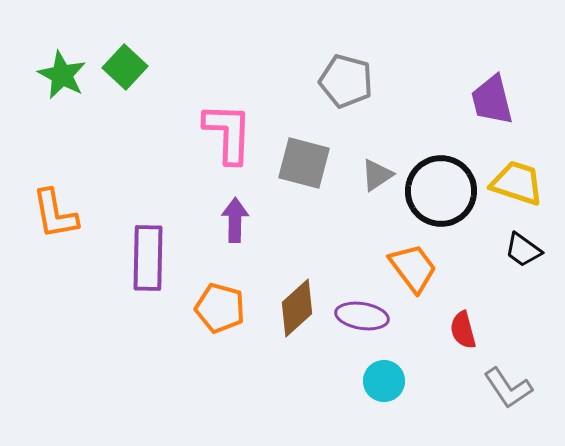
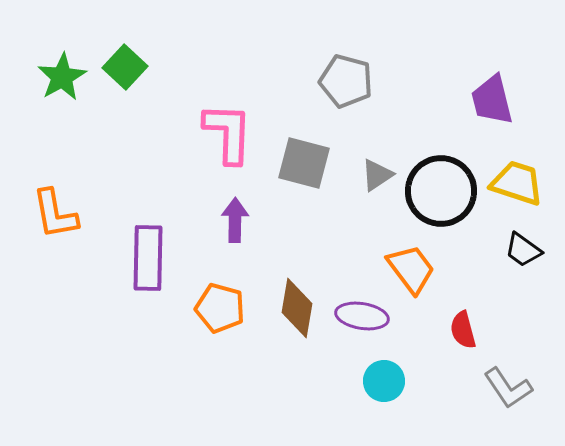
green star: moved 2 px down; rotated 15 degrees clockwise
orange trapezoid: moved 2 px left, 1 px down
brown diamond: rotated 38 degrees counterclockwise
